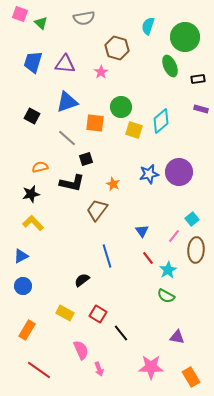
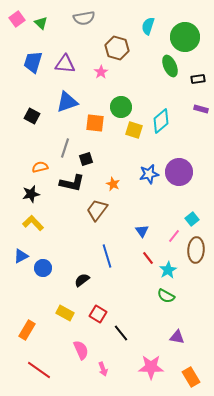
pink square at (20, 14): moved 3 px left, 5 px down; rotated 35 degrees clockwise
gray line at (67, 138): moved 2 px left, 10 px down; rotated 66 degrees clockwise
blue circle at (23, 286): moved 20 px right, 18 px up
pink arrow at (99, 369): moved 4 px right
